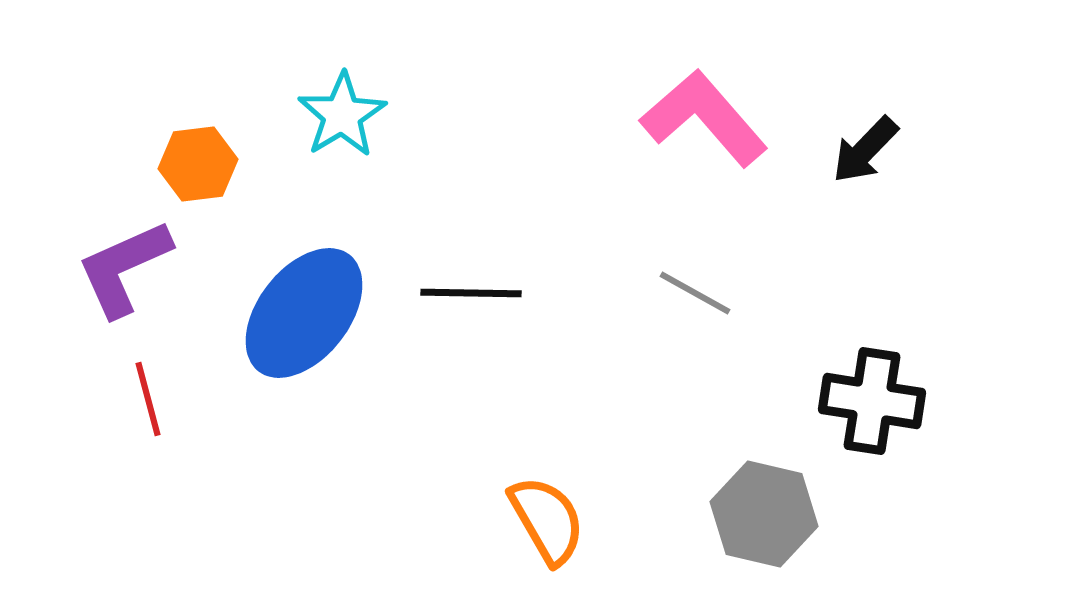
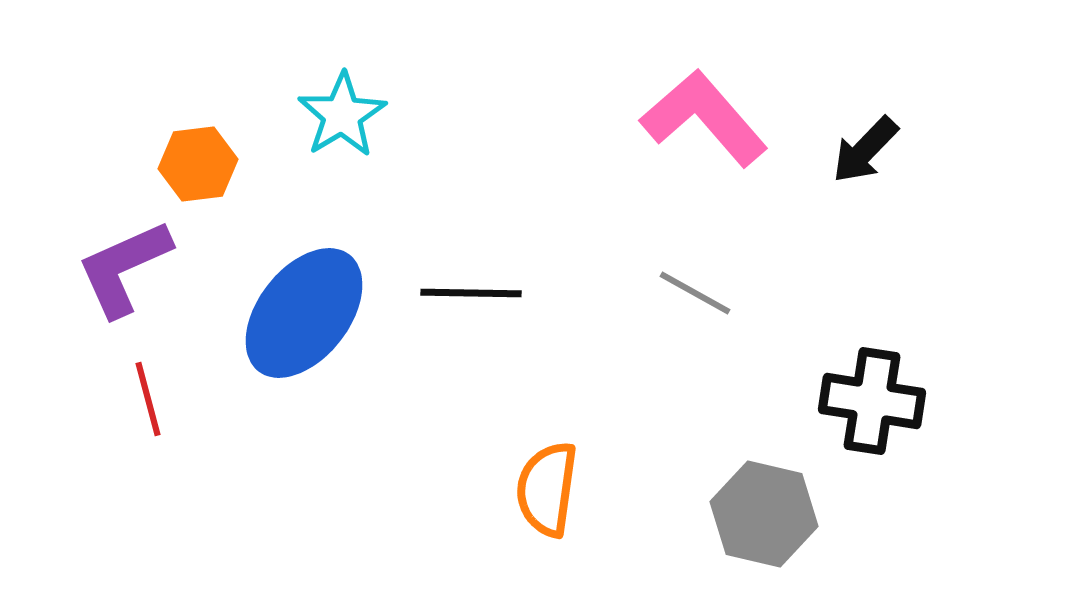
orange semicircle: moved 31 px up; rotated 142 degrees counterclockwise
